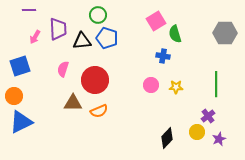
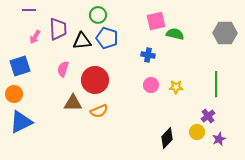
pink square: rotated 18 degrees clockwise
green semicircle: rotated 120 degrees clockwise
blue cross: moved 15 px left, 1 px up
orange circle: moved 2 px up
